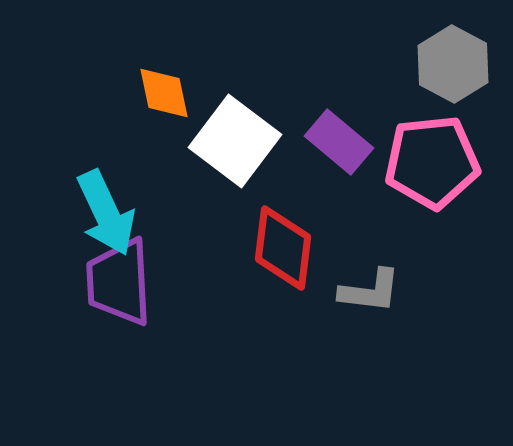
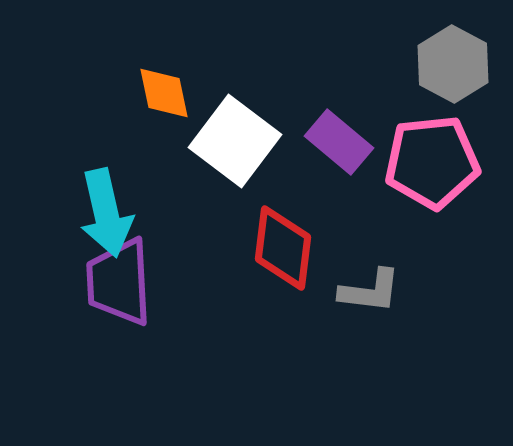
cyan arrow: rotated 12 degrees clockwise
